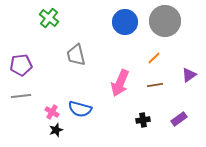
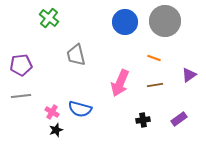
orange line: rotated 64 degrees clockwise
